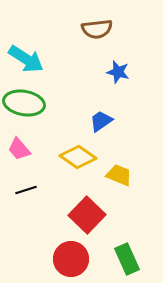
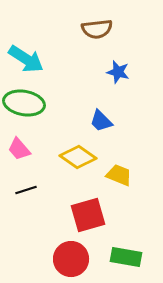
blue trapezoid: rotated 100 degrees counterclockwise
red square: moved 1 px right; rotated 30 degrees clockwise
green rectangle: moved 1 px left, 2 px up; rotated 56 degrees counterclockwise
